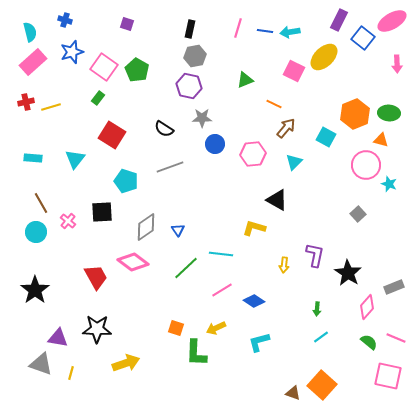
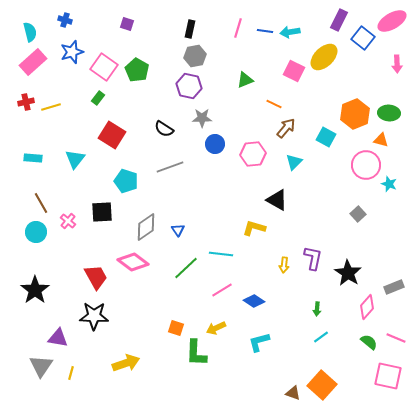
purple L-shape at (315, 255): moved 2 px left, 3 px down
black star at (97, 329): moved 3 px left, 13 px up
gray triangle at (41, 364): moved 2 px down; rotated 45 degrees clockwise
